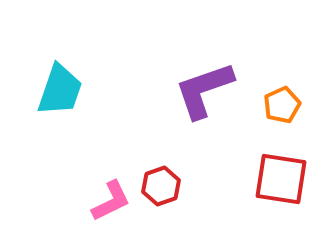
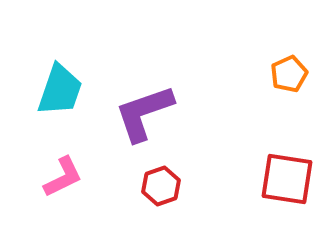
purple L-shape: moved 60 px left, 23 px down
orange pentagon: moved 7 px right, 31 px up
red square: moved 6 px right
pink L-shape: moved 48 px left, 24 px up
